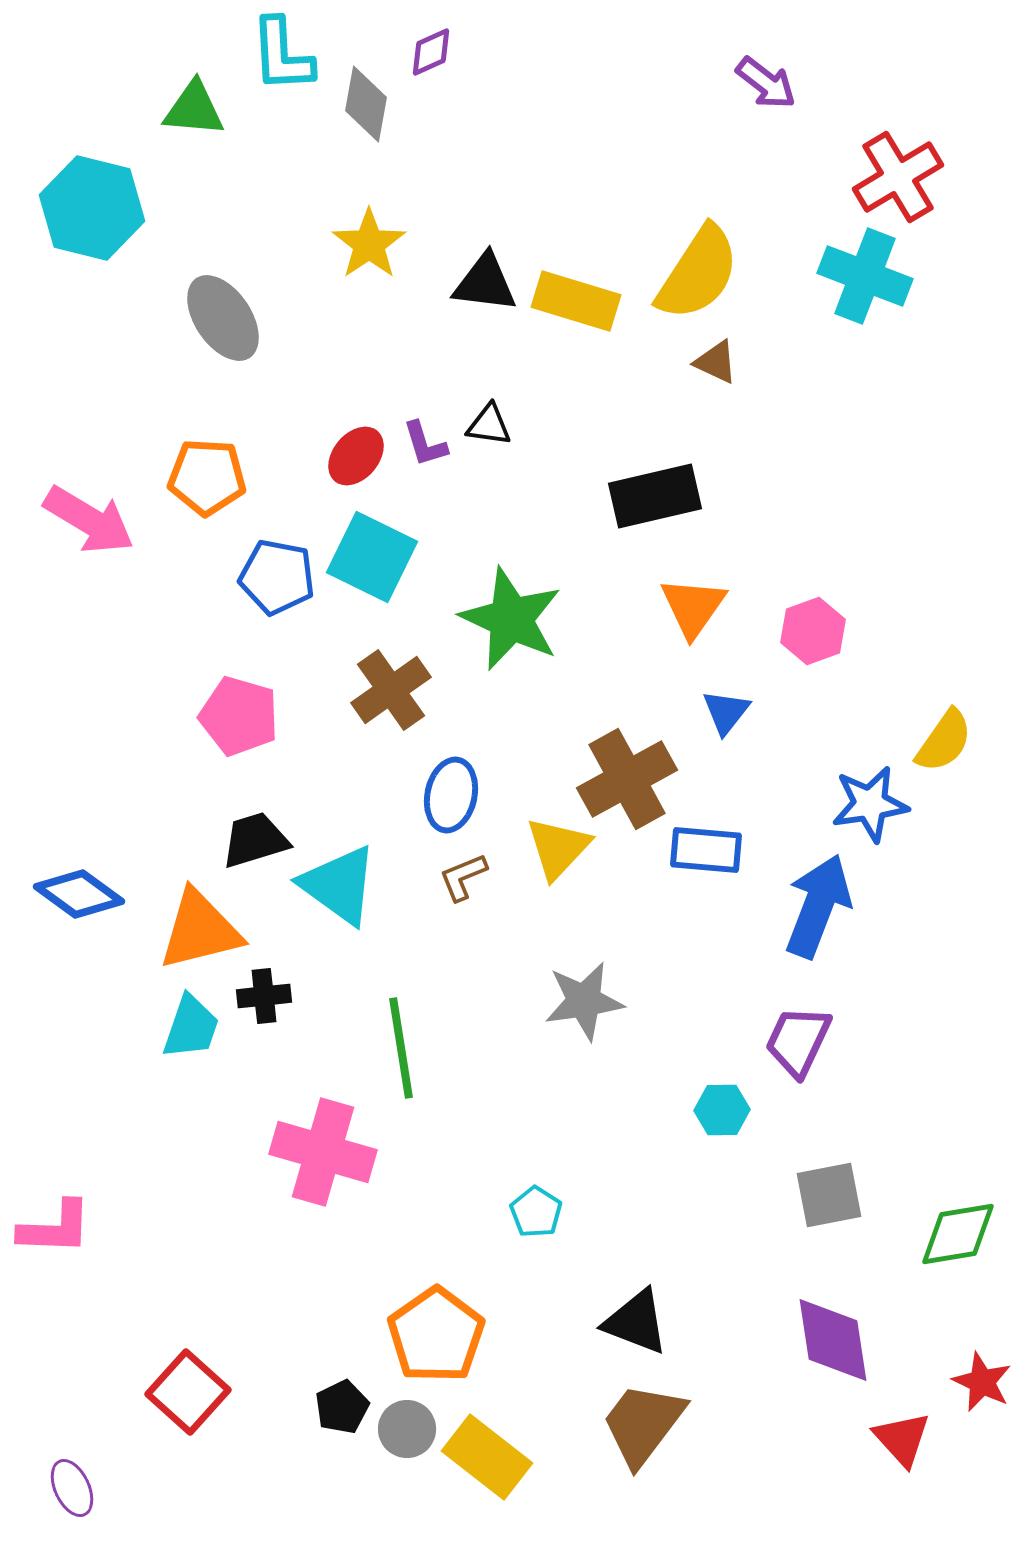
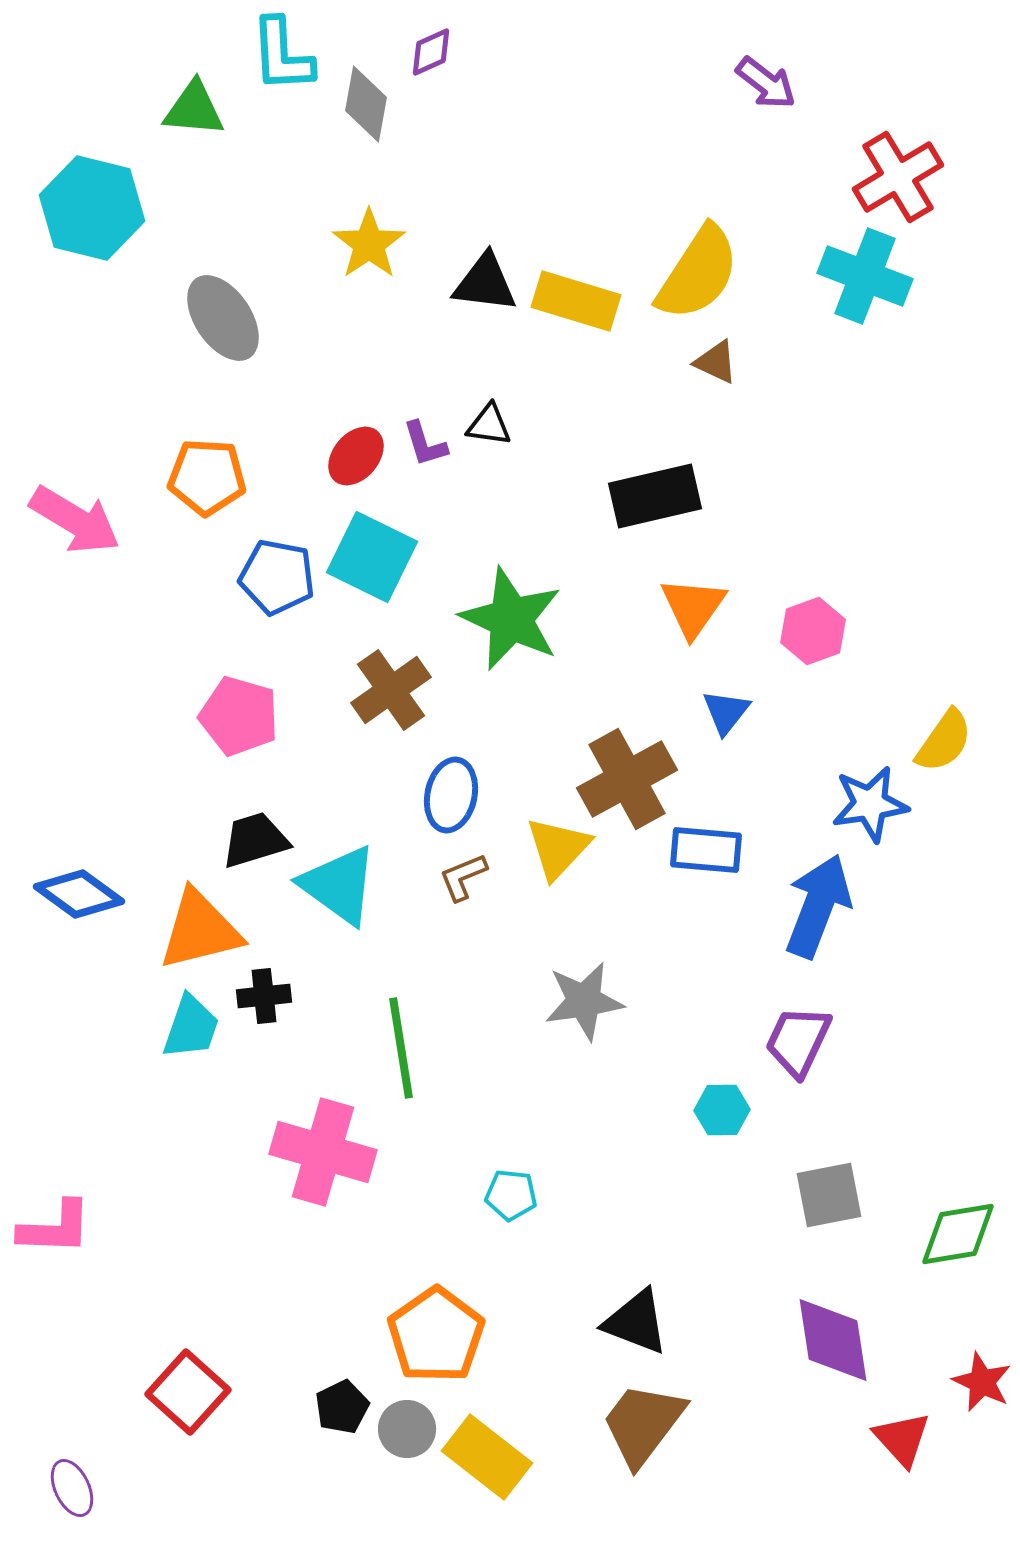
pink arrow at (89, 520): moved 14 px left
cyan pentagon at (536, 1212): moved 25 px left, 17 px up; rotated 27 degrees counterclockwise
